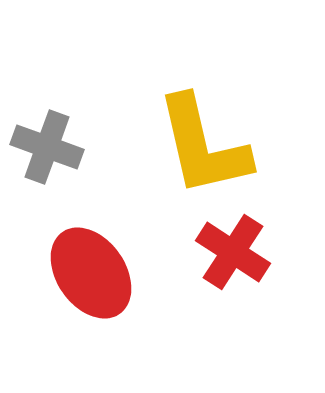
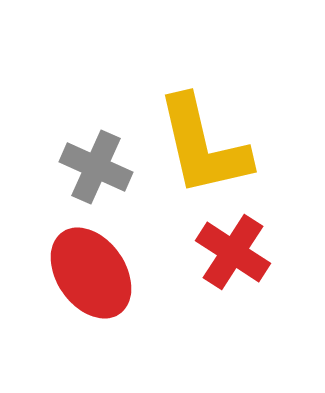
gray cross: moved 49 px right, 20 px down; rotated 4 degrees clockwise
